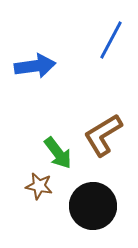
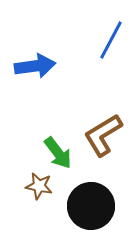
black circle: moved 2 px left
